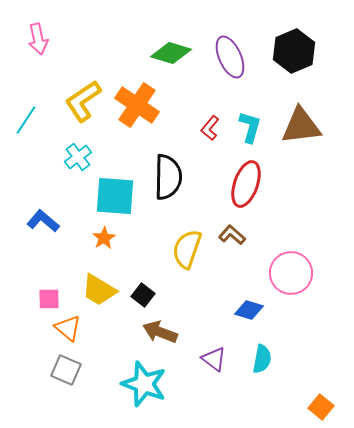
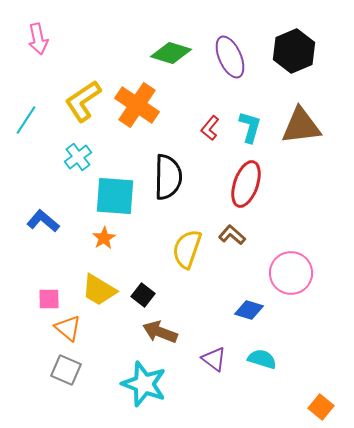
cyan semicircle: rotated 84 degrees counterclockwise
